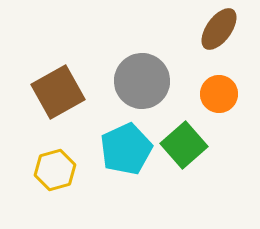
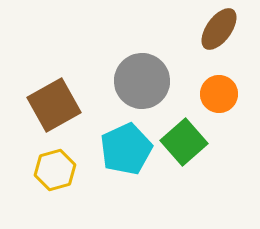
brown square: moved 4 px left, 13 px down
green square: moved 3 px up
